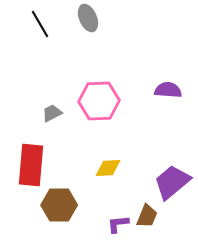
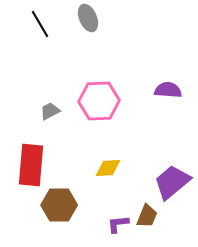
gray trapezoid: moved 2 px left, 2 px up
